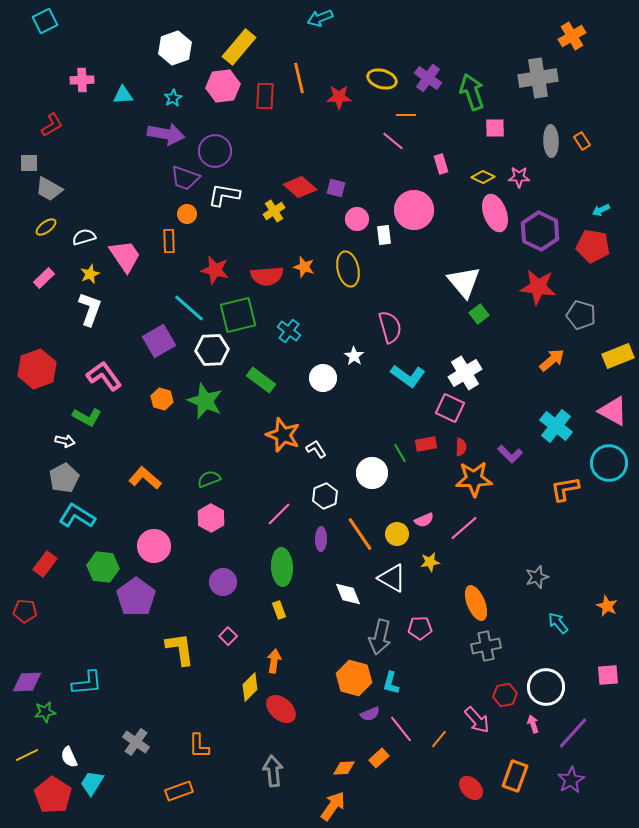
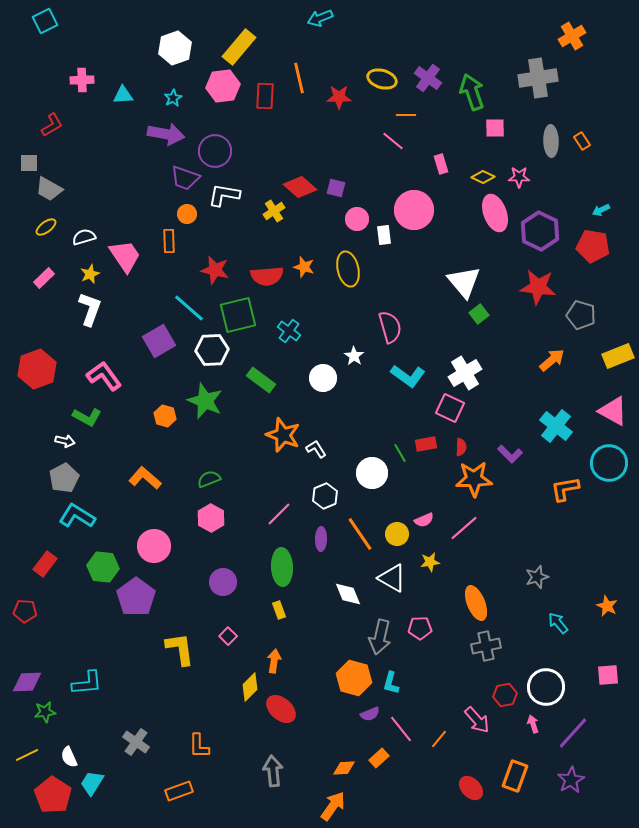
orange hexagon at (162, 399): moved 3 px right, 17 px down
